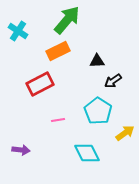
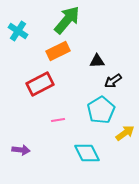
cyan pentagon: moved 3 px right, 1 px up; rotated 8 degrees clockwise
